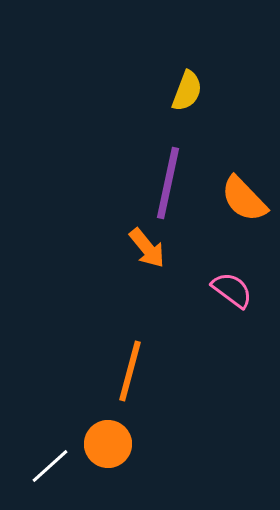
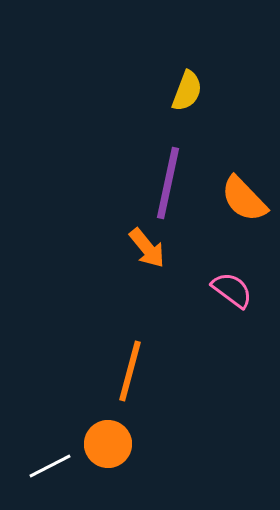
white line: rotated 15 degrees clockwise
